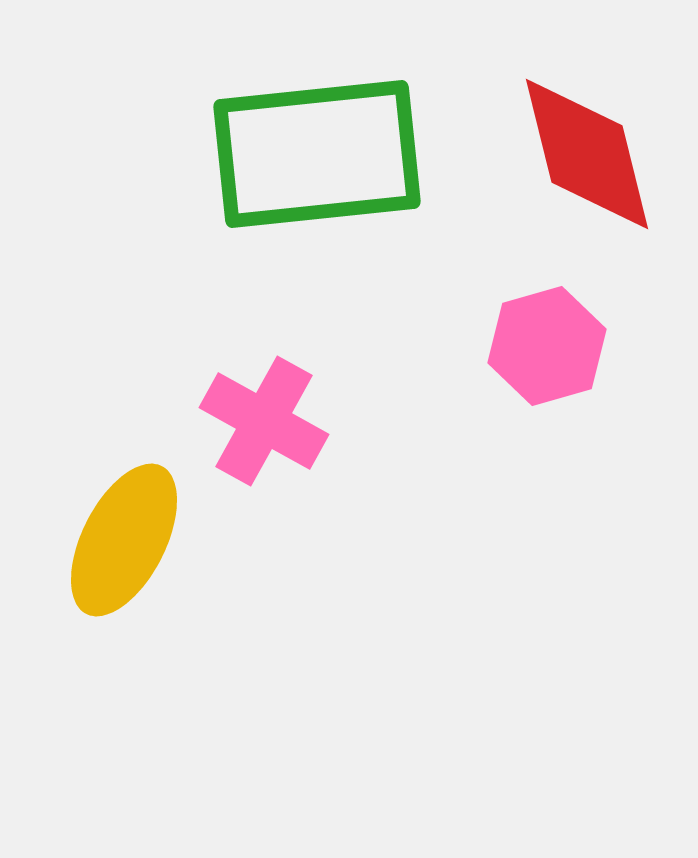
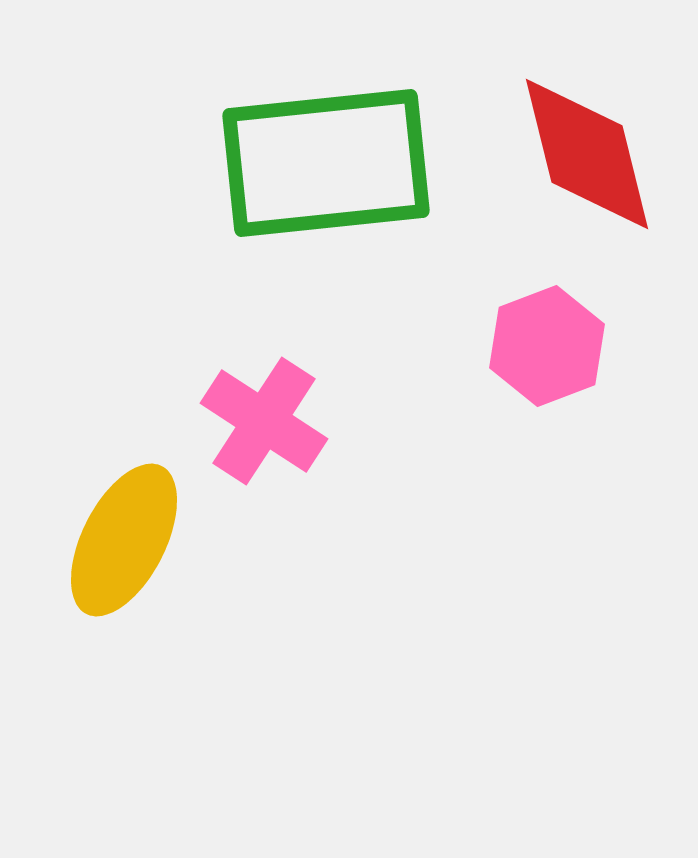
green rectangle: moved 9 px right, 9 px down
pink hexagon: rotated 5 degrees counterclockwise
pink cross: rotated 4 degrees clockwise
